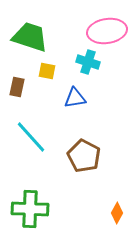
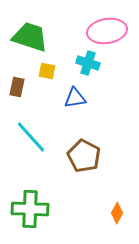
cyan cross: moved 1 px down
